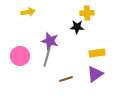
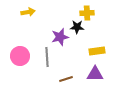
purple star: moved 10 px right, 4 px up; rotated 30 degrees counterclockwise
yellow rectangle: moved 2 px up
gray line: rotated 18 degrees counterclockwise
purple triangle: rotated 36 degrees clockwise
